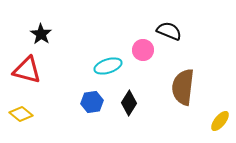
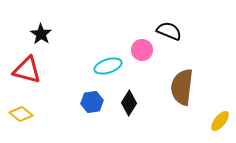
pink circle: moved 1 px left
brown semicircle: moved 1 px left
